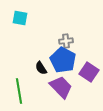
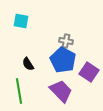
cyan square: moved 1 px right, 3 px down
gray cross: rotated 16 degrees clockwise
black semicircle: moved 13 px left, 4 px up
purple trapezoid: moved 4 px down
